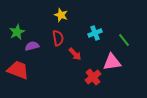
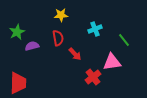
yellow star: rotated 24 degrees counterclockwise
cyan cross: moved 4 px up
red trapezoid: moved 13 px down; rotated 70 degrees clockwise
